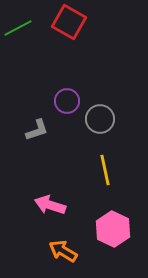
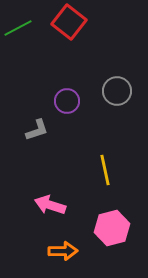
red square: rotated 8 degrees clockwise
gray circle: moved 17 px right, 28 px up
pink hexagon: moved 1 px left, 1 px up; rotated 20 degrees clockwise
orange arrow: rotated 148 degrees clockwise
